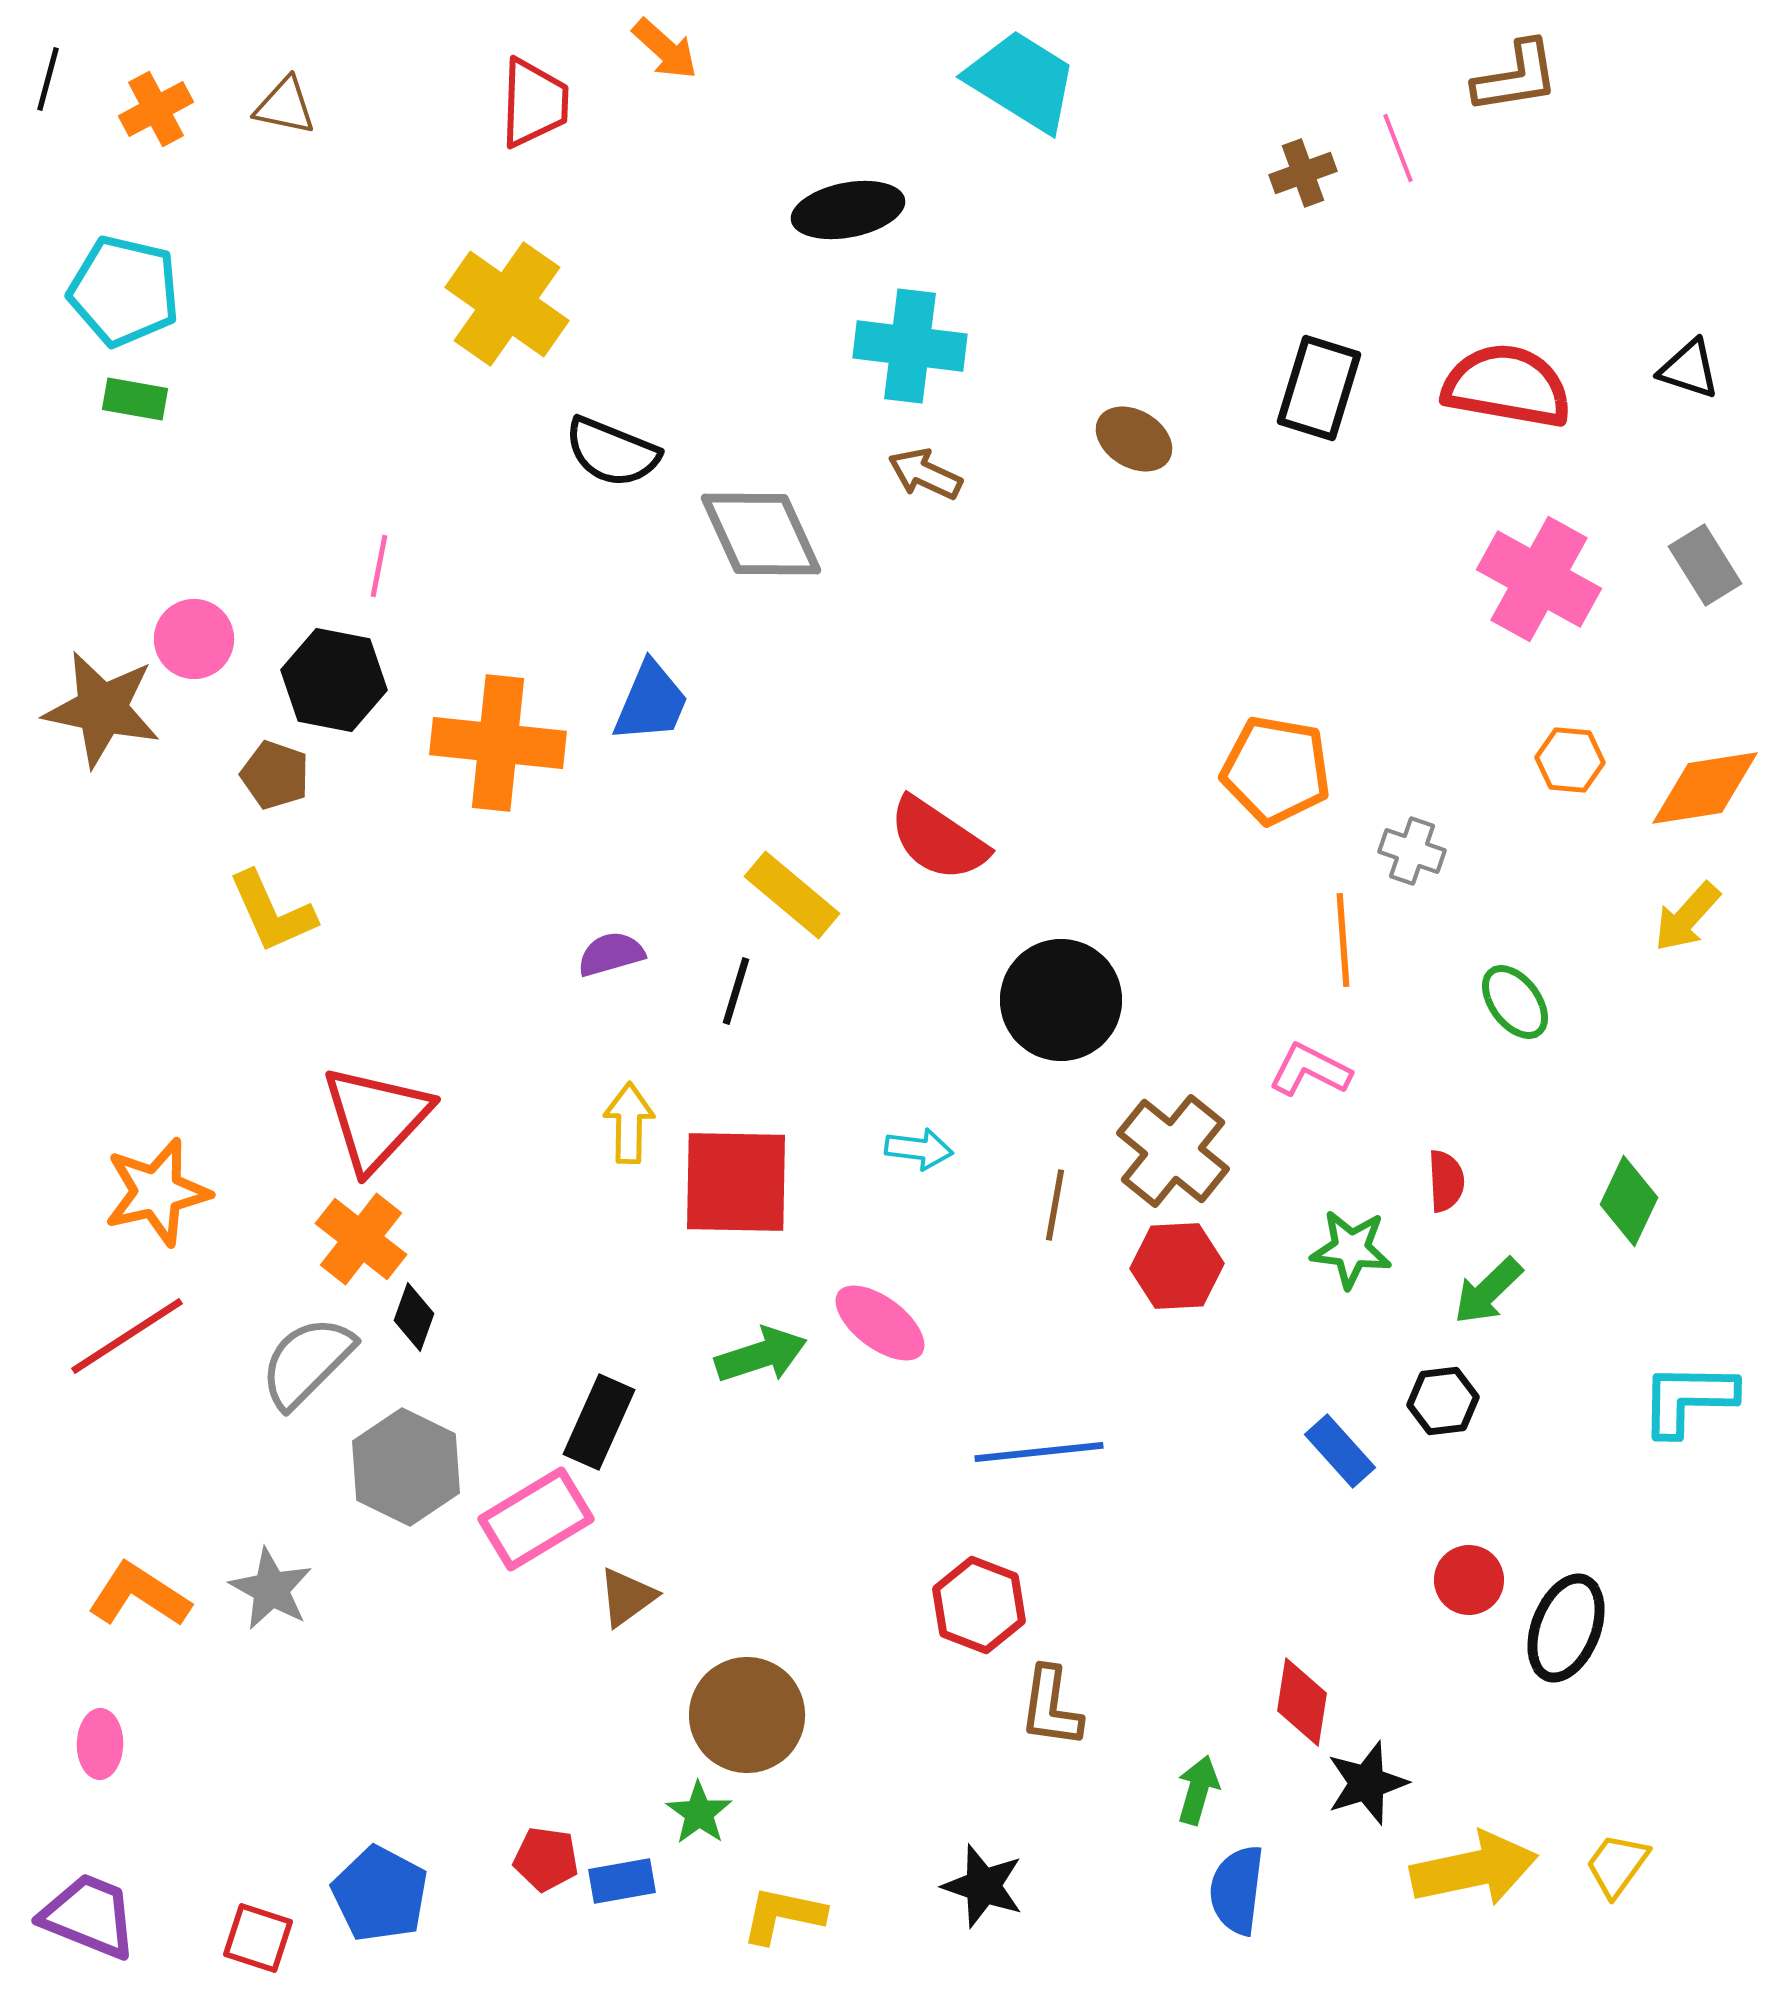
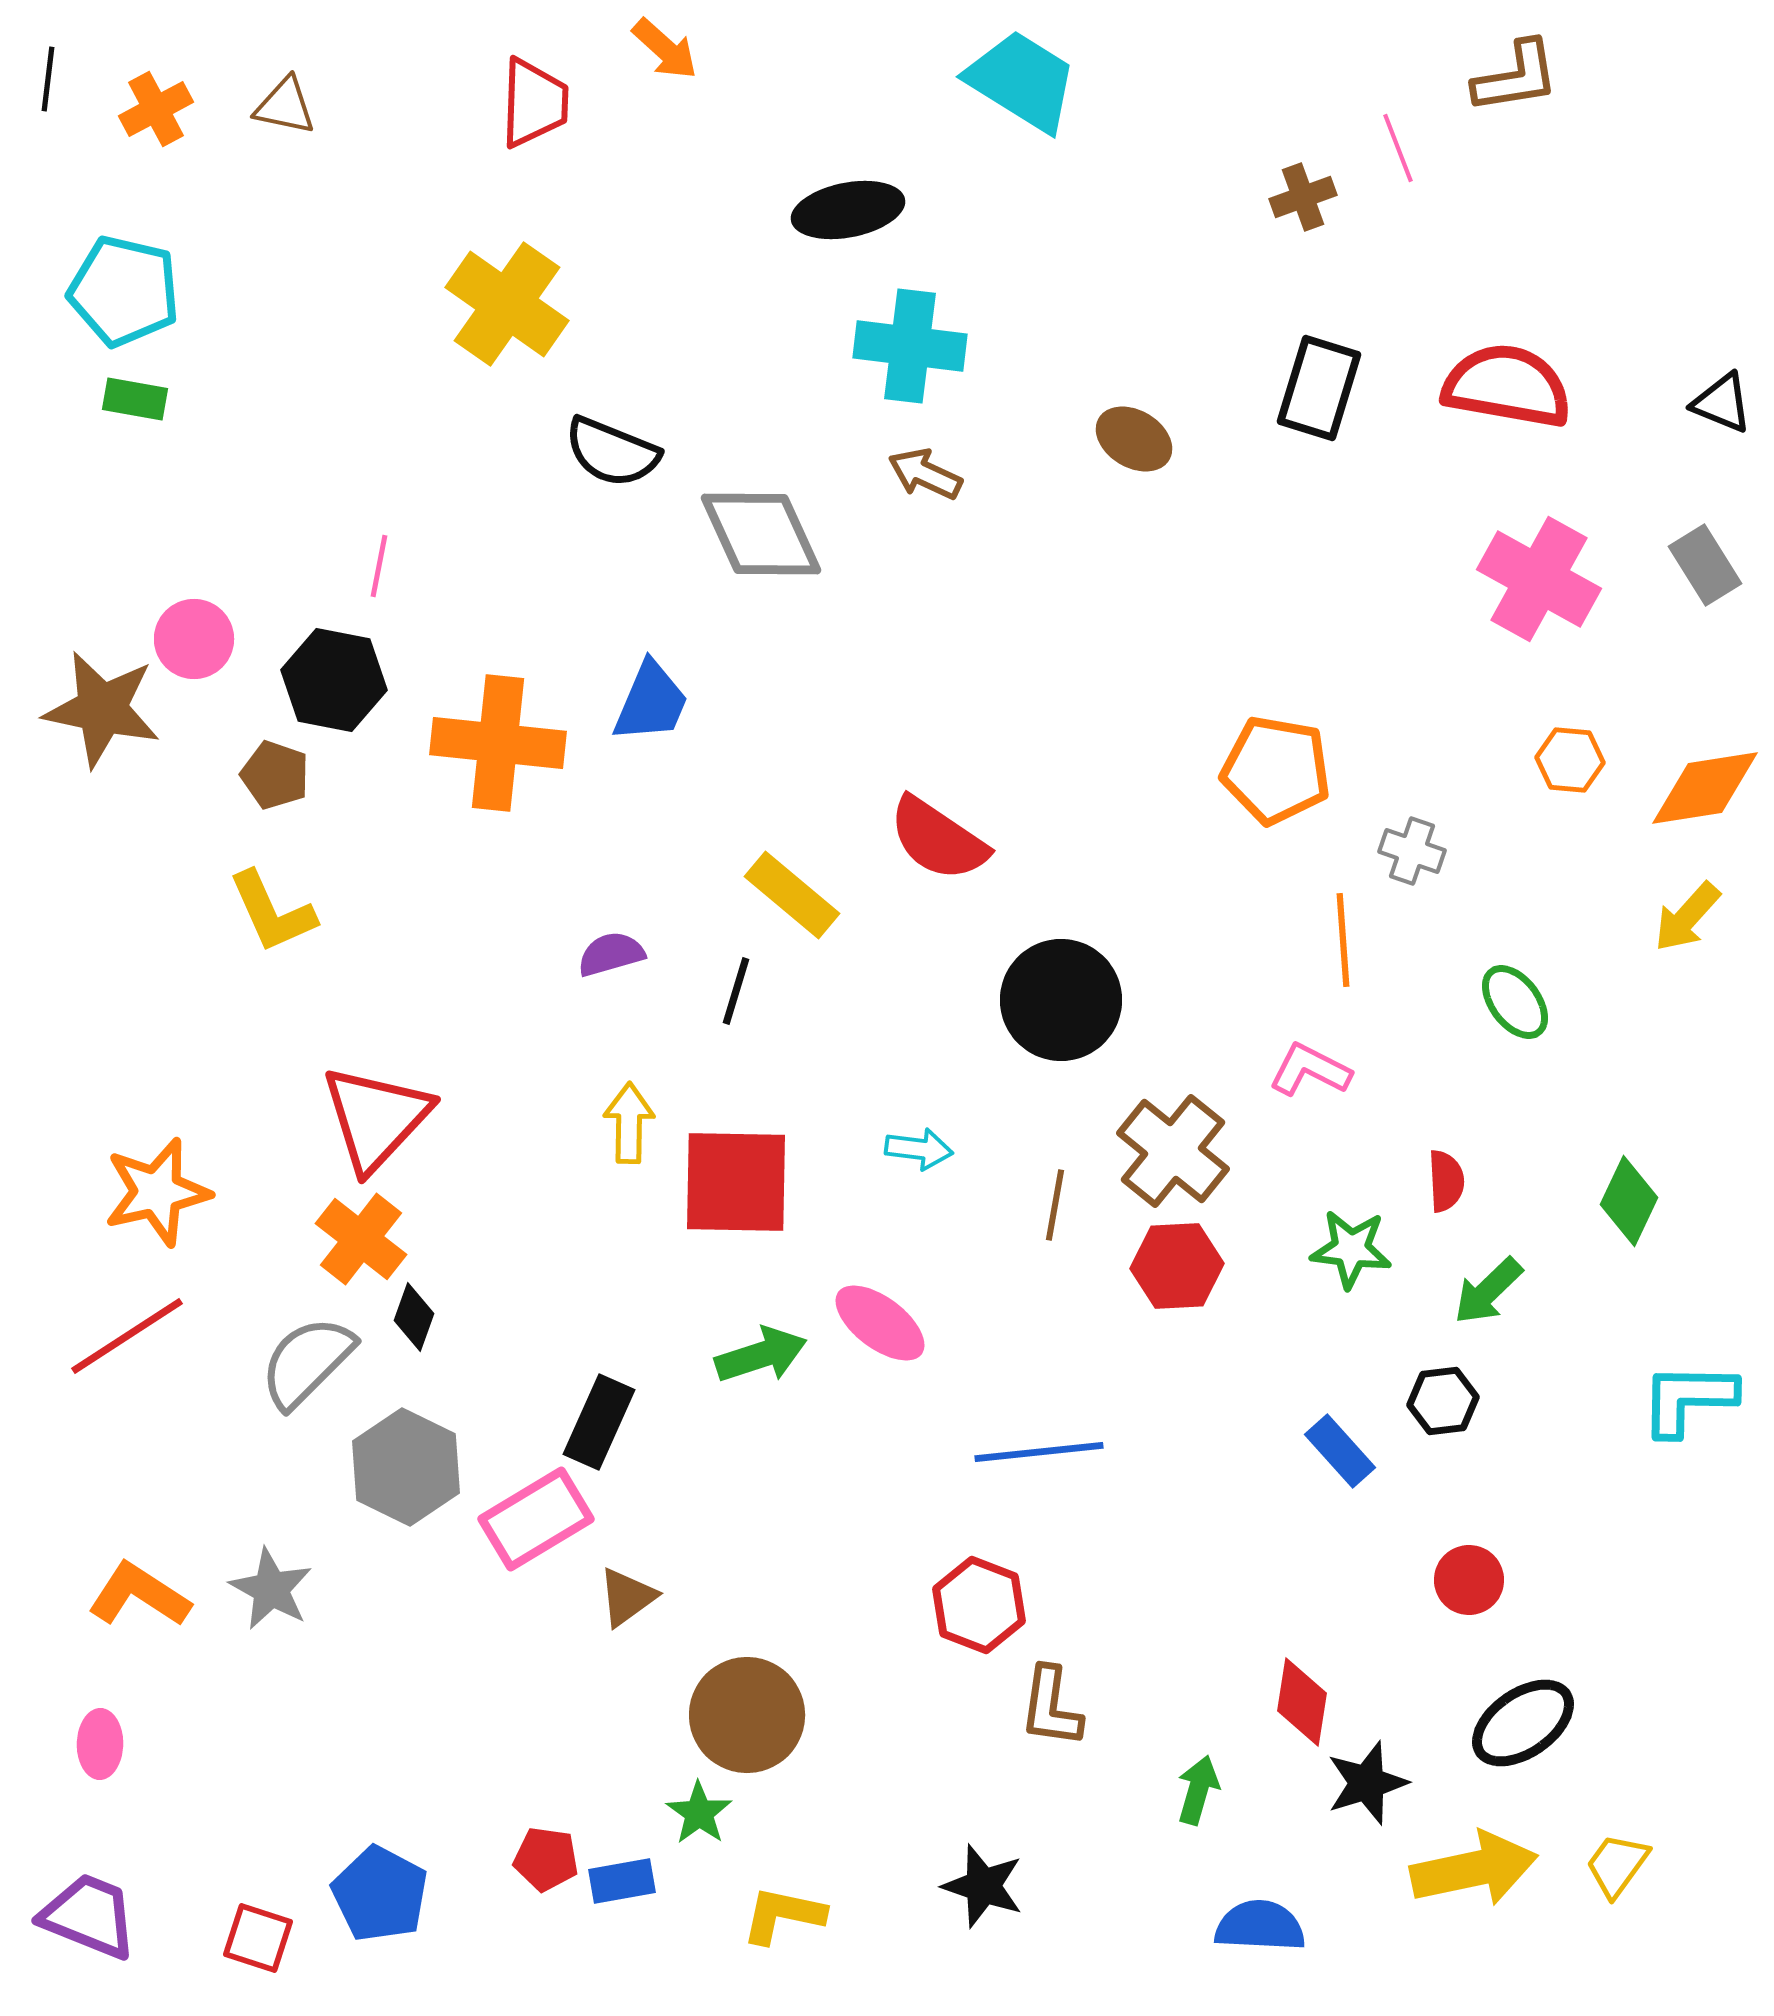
black line at (48, 79): rotated 8 degrees counterclockwise
brown cross at (1303, 173): moved 24 px down
black triangle at (1689, 369): moved 33 px right, 34 px down; rotated 4 degrees clockwise
black ellipse at (1566, 1628): moved 43 px left, 95 px down; rotated 34 degrees clockwise
blue semicircle at (1237, 1890): moved 23 px right, 36 px down; rotated 86 degrees clockwise
